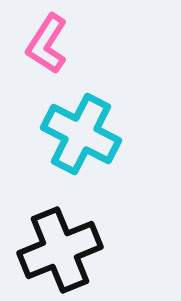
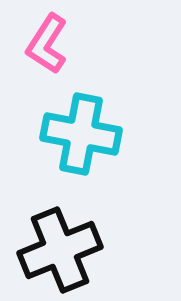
cyan cross: rotated 16 degrees counterclockwise
